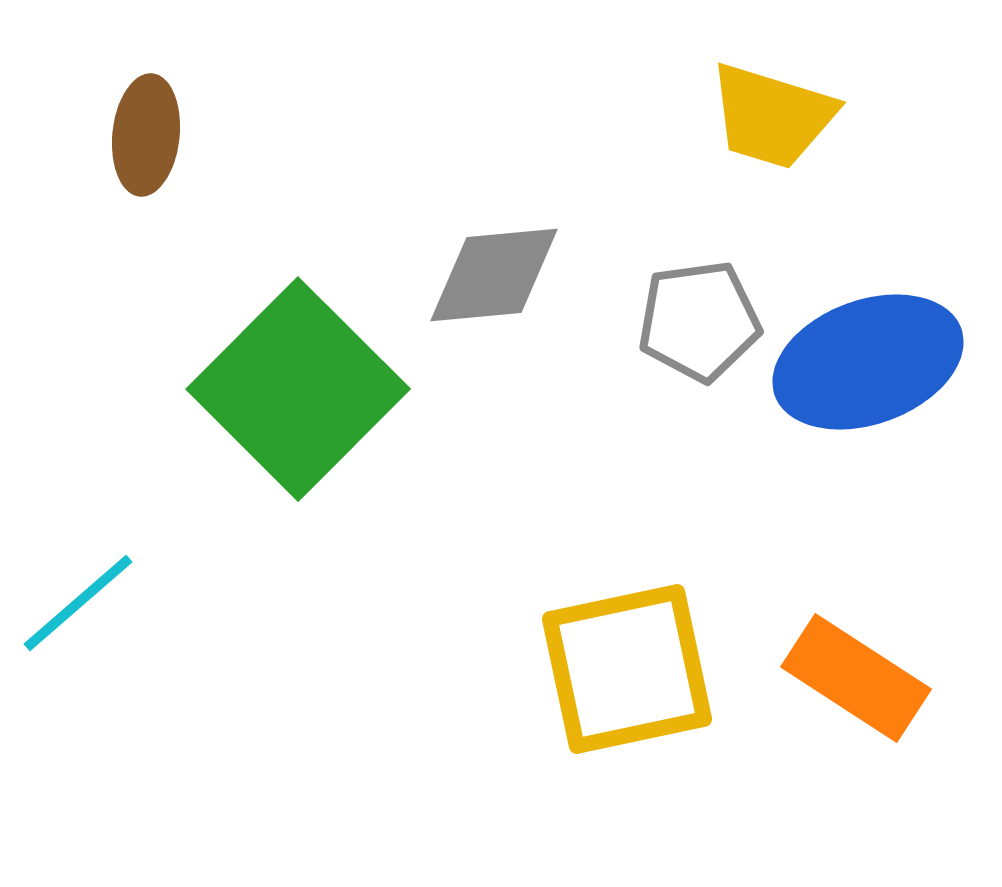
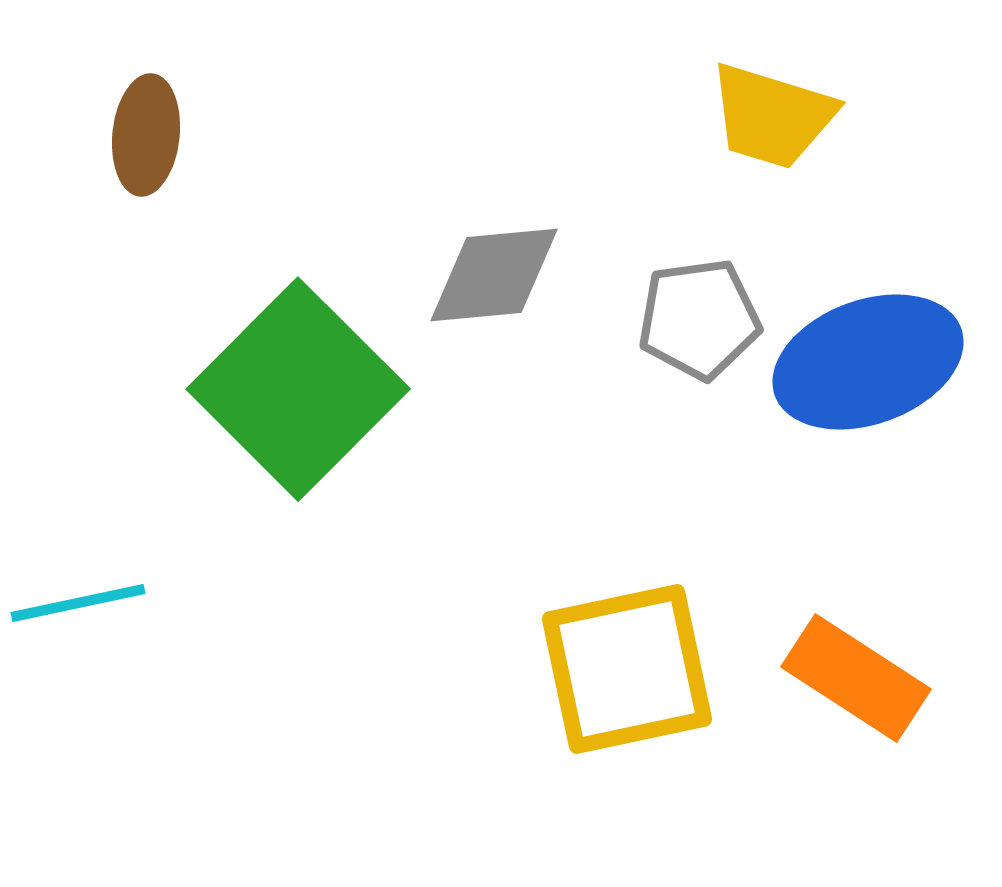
gray pentagon: moved 2 px up
cyan line: rotated 29 degrees clockwise
